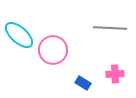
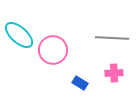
gray line: moved 2 px right, 10 px down
pink cross: moved 1 px left, 1 px up
blue rectangle: moved 3 px left
